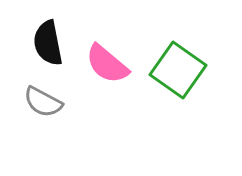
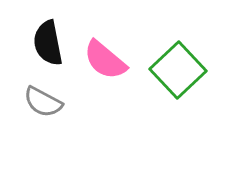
pink semicircle: moved 2 px left, 4 px up
green square: rotated 12 degrees clockwise
